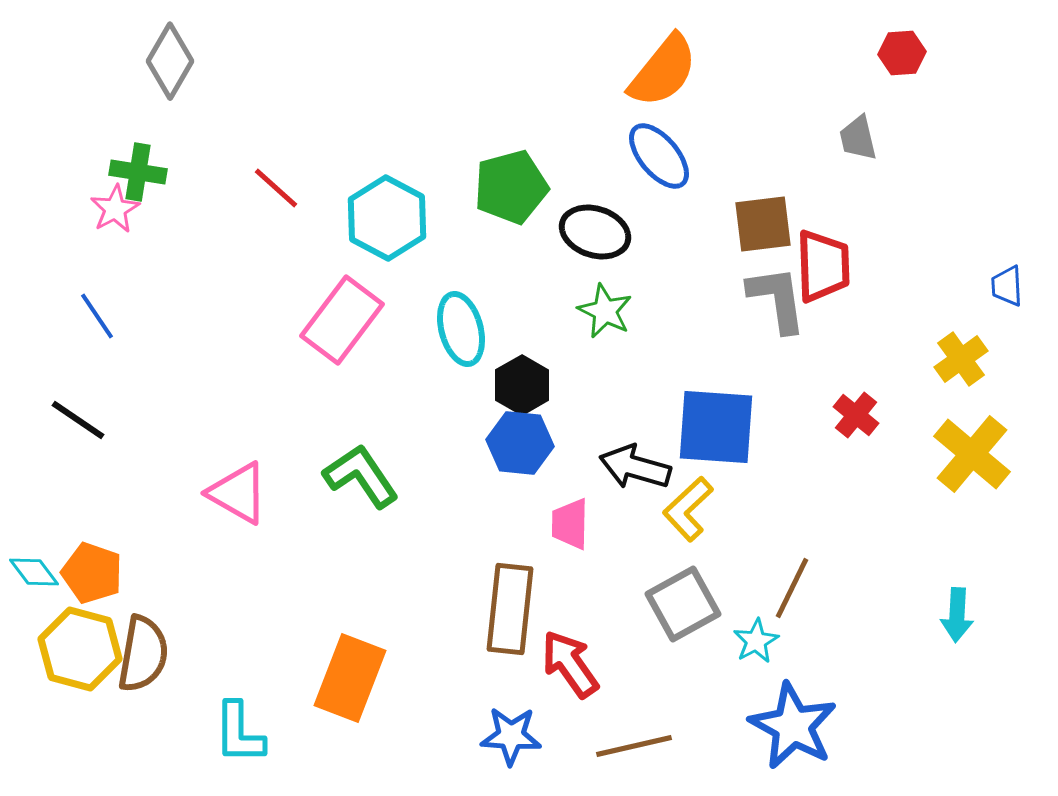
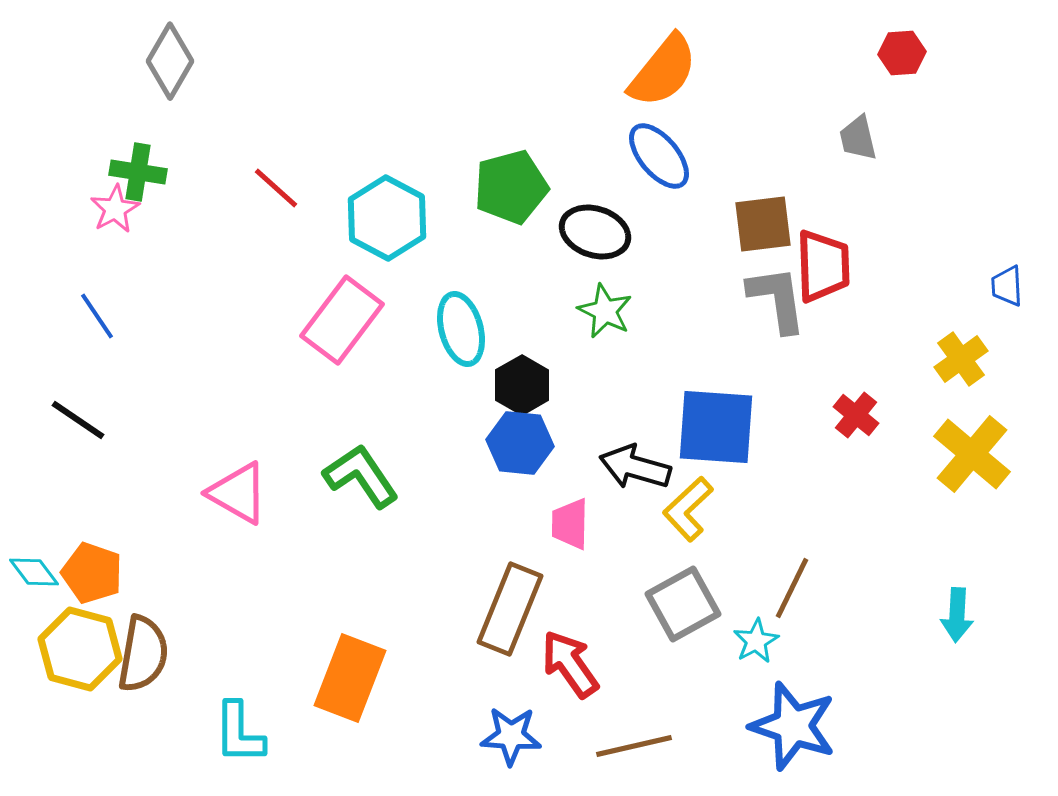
brown rectangle at (510, 609): rotated 16 degrees clockwise
blue star at (793, 726): rotated 10 degrees counterclockwise
